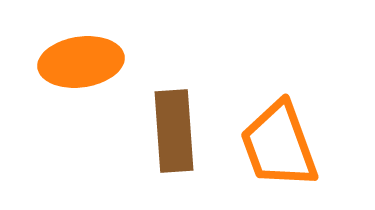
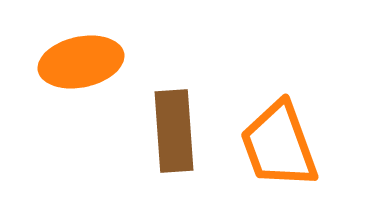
orange ellipse: rotated 4 degrees counterclockwise
